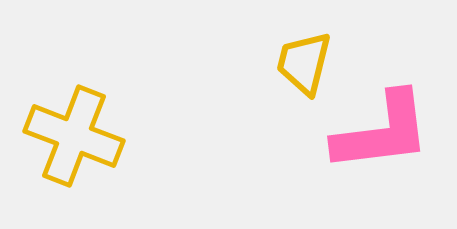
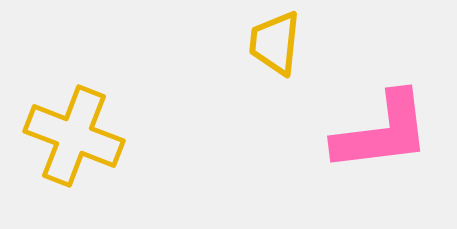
yellow trapezoid: moved 29 px left, 20 px up; rotated 8 degrees counterclockwise
